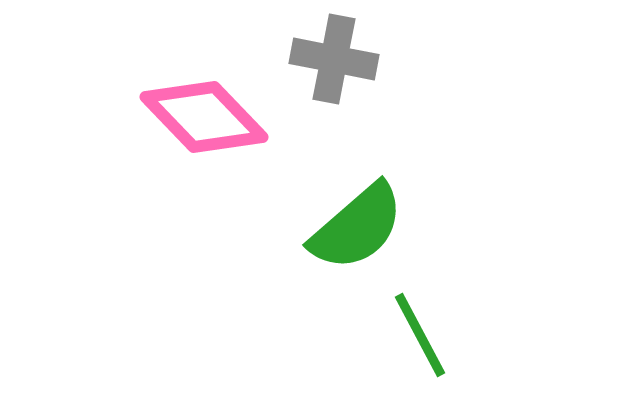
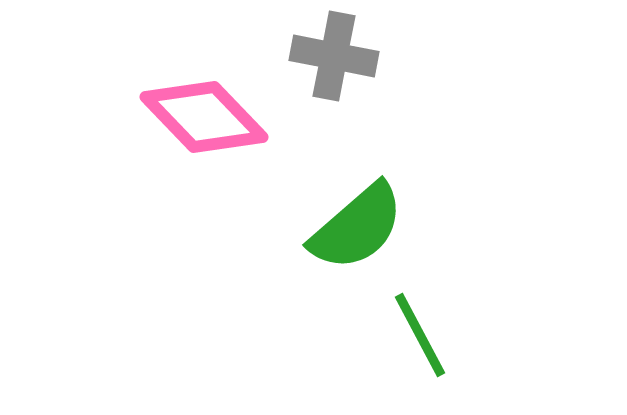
gray cross: moved 3 px up
